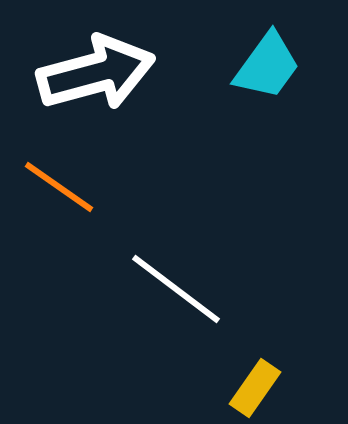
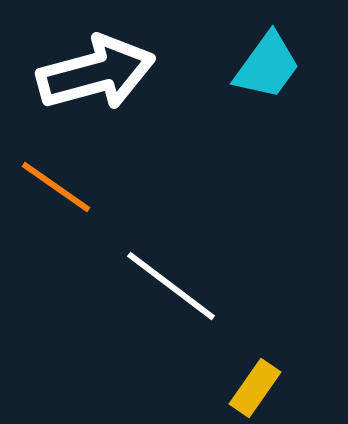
orange line: moved 3 px left
white line: moved 5 px left, 3 px up
